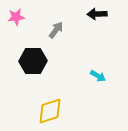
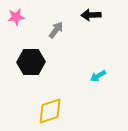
black arrow: moved 6 px left, 1 px down
black hexagon: moved 2 px left, 1 px down
cyan arrow: rotated 119 degrees clockwise
